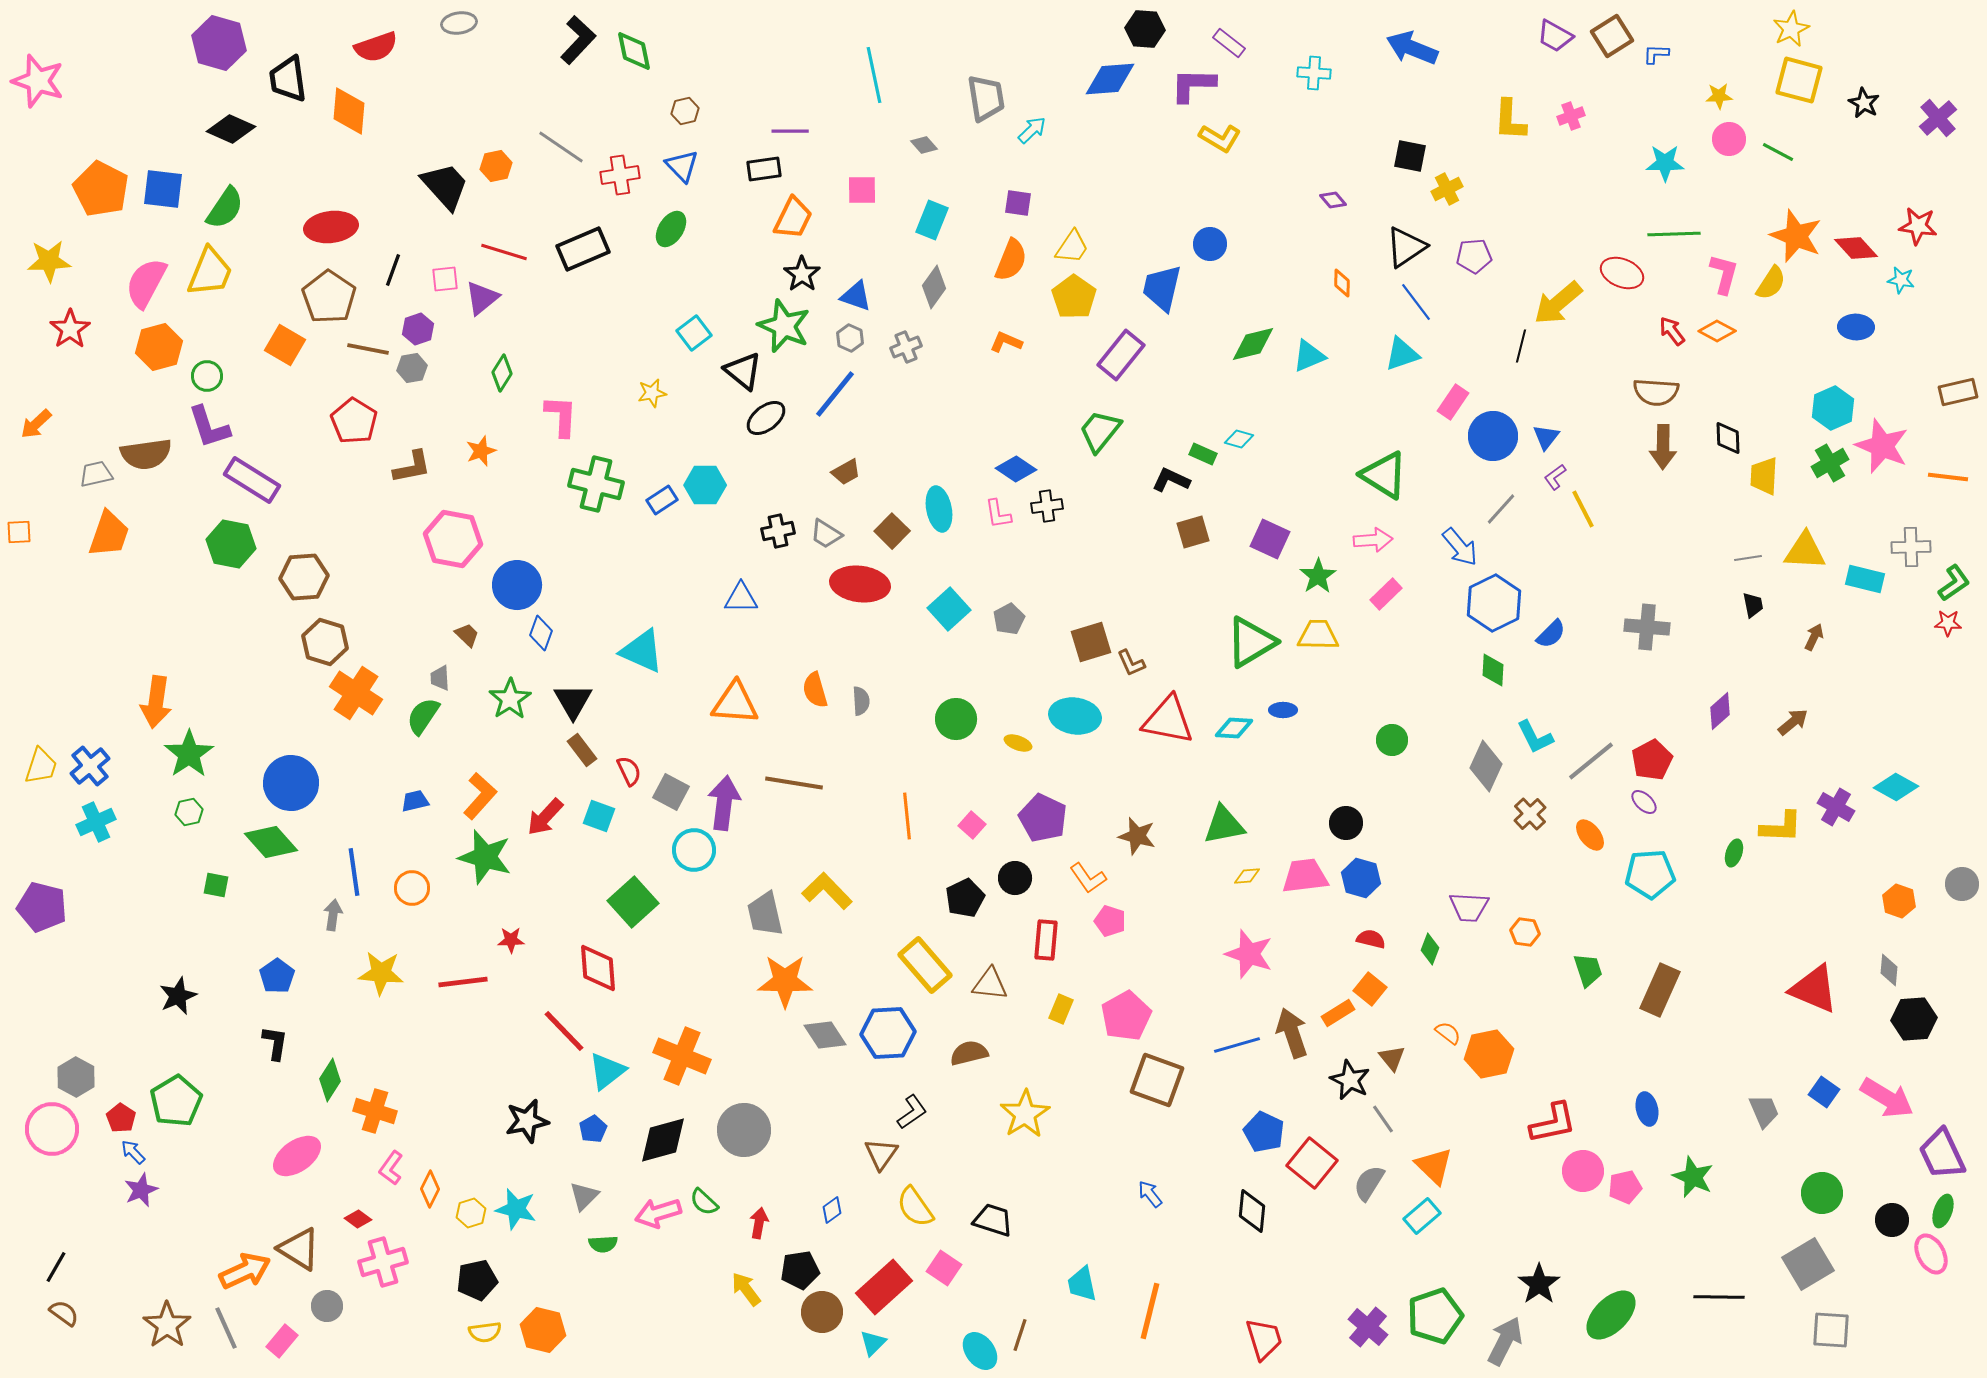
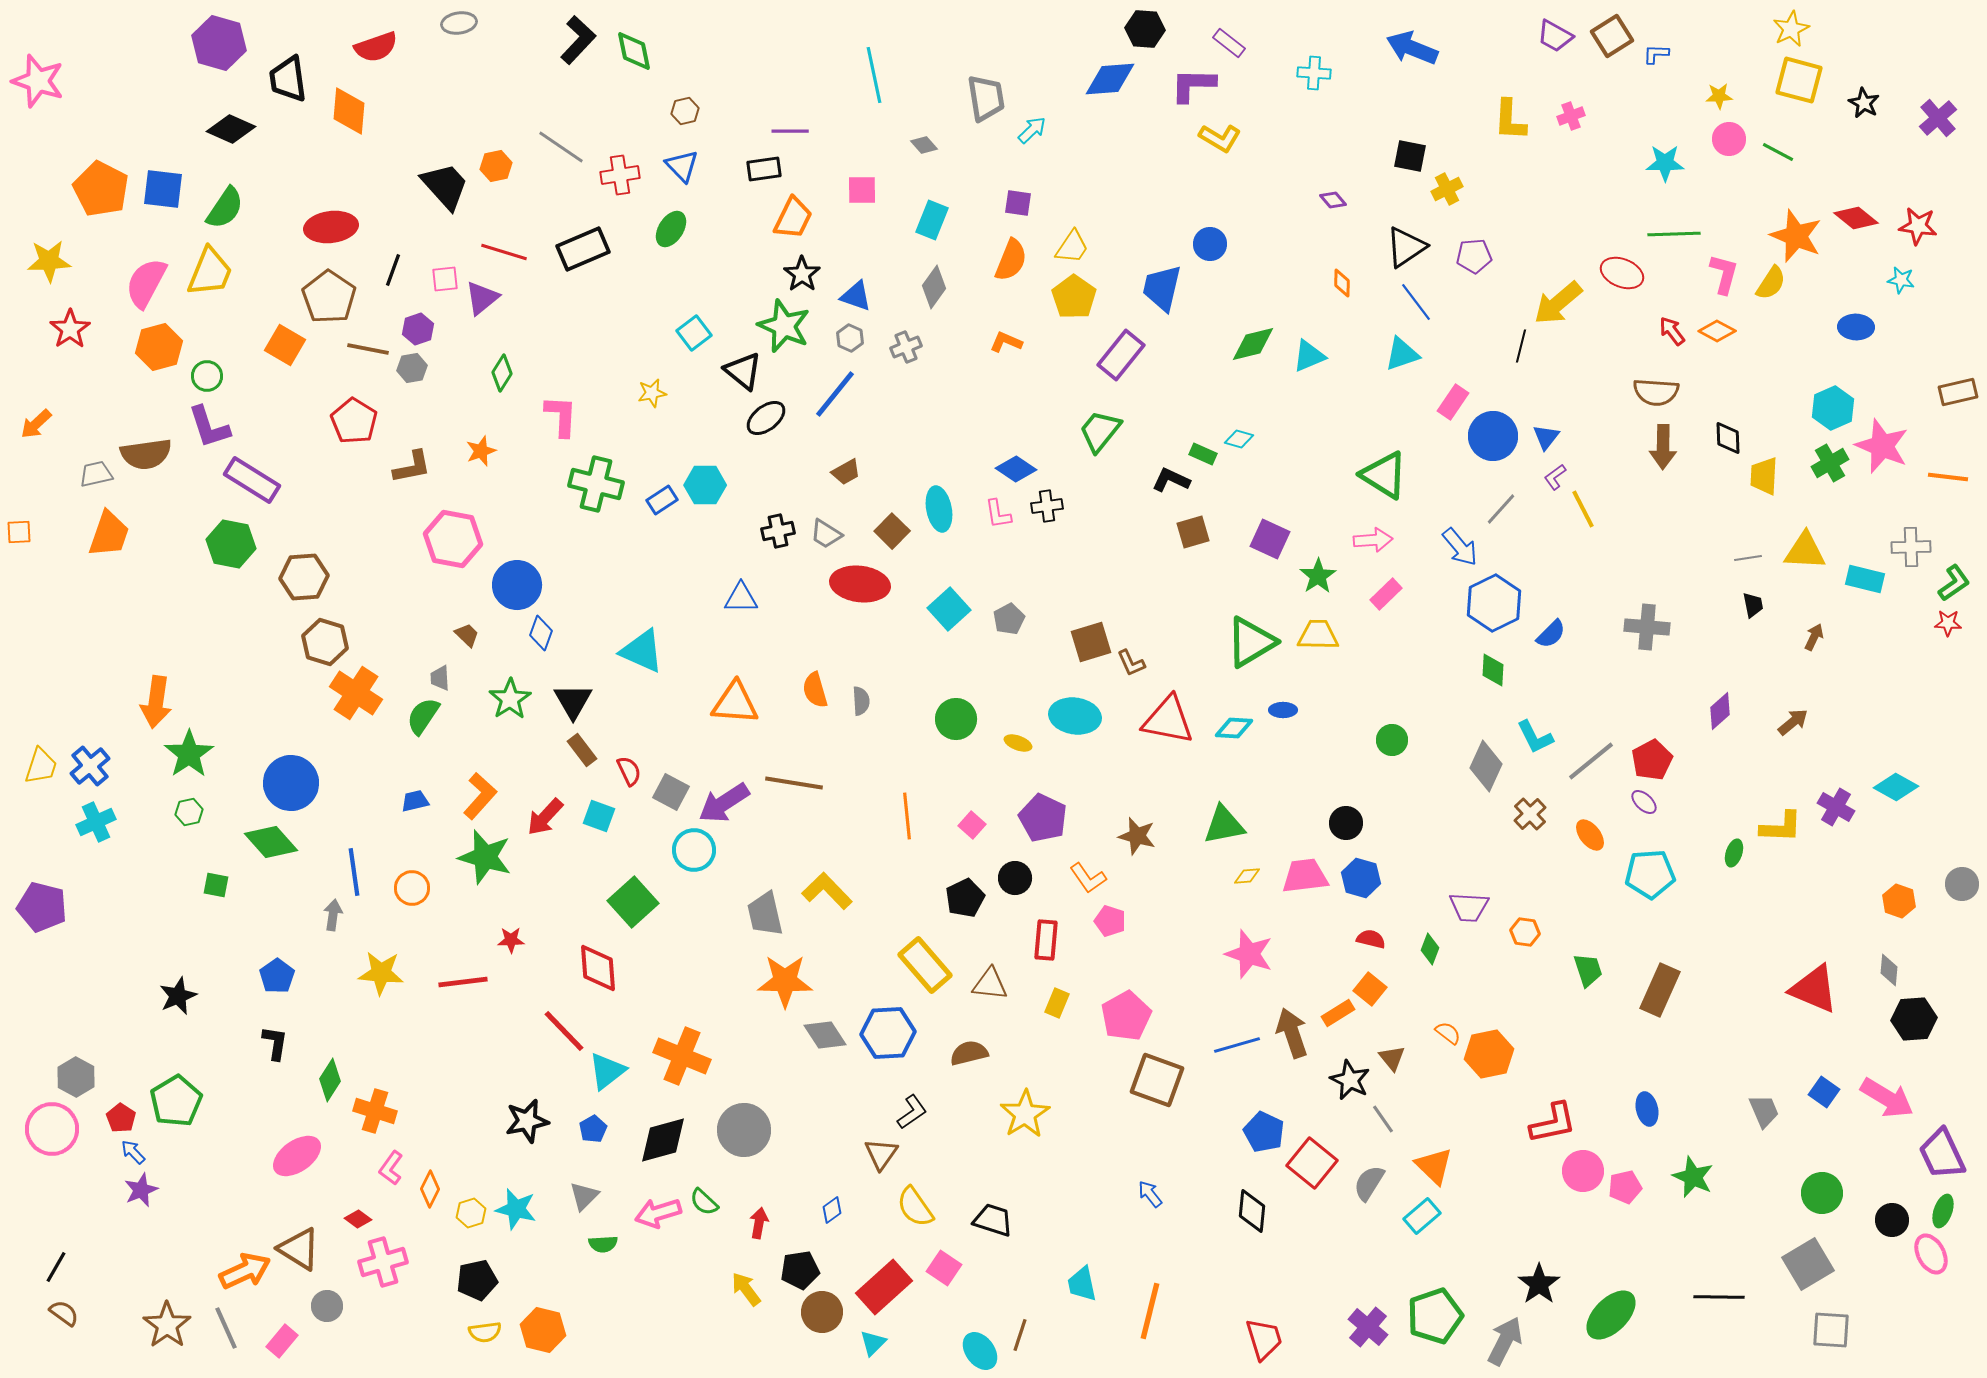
red diamond at (1856, 248): moved 30 px up; rotated 9 degrees counterclockwise
purple arrow at (724, 803): rotated 130 degrees counterclockwise
yellow rectangle at (1061, 1009): moved 4 px left, 6 px up
